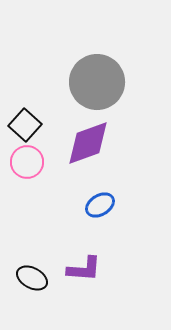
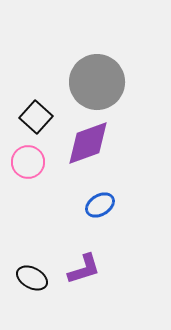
black square: moved 11 px right, 8 px up
pink circle: moved 1 px right
purple L-shape: rotated 21 degrees counterclockwise
